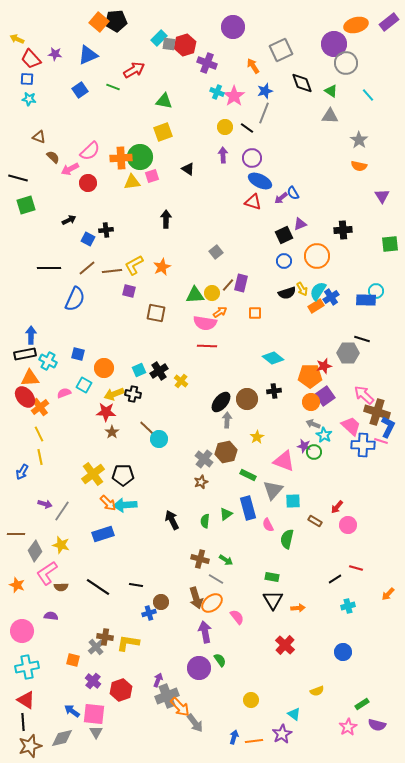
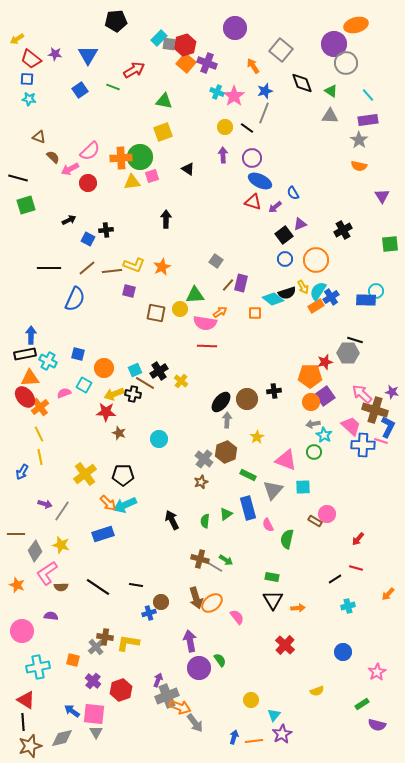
orange square at (99, 22): moved 87 px right, 41 px down
purple rectangle at (389, 22): moved 21 px left, 98 px down; rotated 30 degrees clockwise
purple circle at (233, 27): moved 2 px right, 1 px down
yellow arrow at (17, 39): rotated 56 degrees counterclockwise
gray square at (281, 50): rotated 25 degrees counterclockwise
blue triangle at (88, 55): rotated 35 degrees counterclockwise
red trapezoid at (31, 59): rotated 10 degrees counterclockwise
purple arrow at (281, 198): moved 6 px left, 9 px down
black cross at (343, 230): rotated 24 degrees counterclockwise
black square at (284, 235): rotated 12 degrees counterclockwise
gray square at (216, 252): moved 9 px down; rotated 16 degrees counterclockwise
orange circle at (317, 256): moved 1 px left, 4 px down
blue circle at (284, 261): moved 1 px right, 2 px up
yellow L-shape at (134, 265): rotated 130 degrees counterclockwise
yellow arrow at (302, 289): moved 1 px right, 2 px up
yellow circle at (212, 293): moved 32 px left, 16 px down
black line at (362, 339): moved 7 px left, 1 px down
cyan diamond at (273, 358): moved 59 px up
red star at (324, 366): moved 1 px right, 4 px up
cyan square at (139, 370): moved 4 px left
pink arrow at (364, 395): moved 2 px left, 1 px up
brown cross at (377, 412): moved 2 px left, 2 px up
gray arrow at (313, 424): rotated 32 degrees counterclockwise
brown line at (148, 429): moved 3 px left, 46 px up; rotated 12 degrees counterclockwise
brown star at (112, 432): moved 7 px right, 1 px down; rotated 16 degrees counterclockwise
purple star at (304, 446): moved 88 px right, 54 px up
brown hexagon at (226, 452): rotated 10 degrees counterclockwise
pink triangle at (284, 461): moved 2 px right, 1 px up
yellow cross at (93, 474): moved 8 px left
cyan square at (293, 501): moved 10 px right, 14 px up
cyan arrow at (125, 505): rotated 20 degrees counterclockwise
red arrow at (337, 507): moved 21 px right, 32 px down
pink circle at (348, 525): moved 21 px left, 11 px up
gray line at (216, 579): moved 1 px left, 12 px up
purple arrow at (205, 632): moved 15 px left, 9 px down
cyan cross at (27, 667): moved 11 px right
orange arrow at (180, 707): rotated 25 degrees counterclockwise
cyan triangle at (294, 714): moved 20 px left, 1 px down; rotated 32 degrees clockwise
pink star at (348, 727): moved 29 px right, 55 px up
